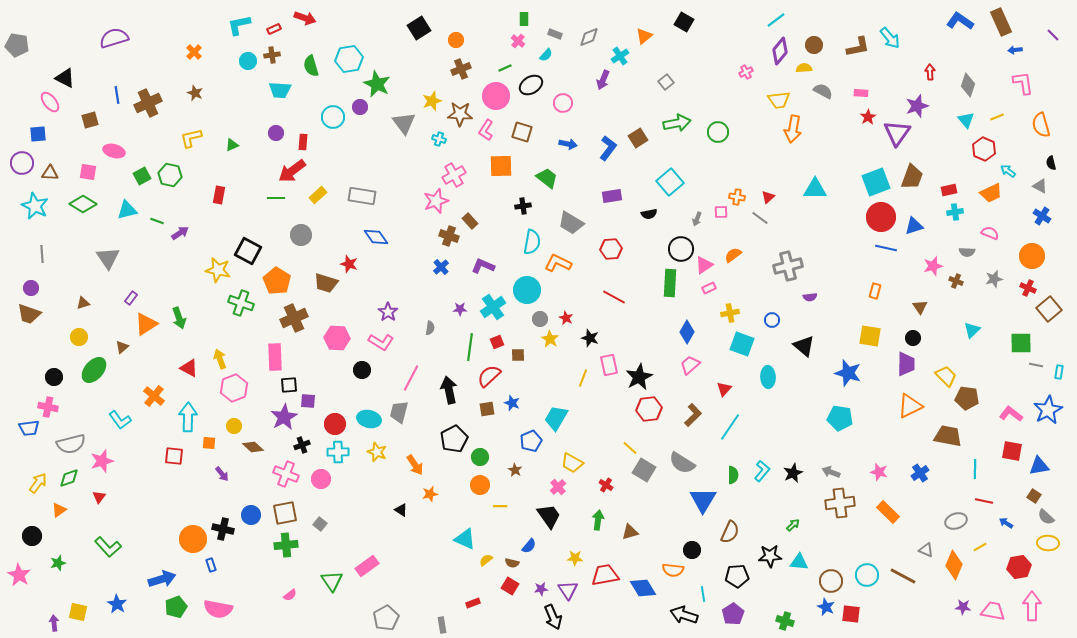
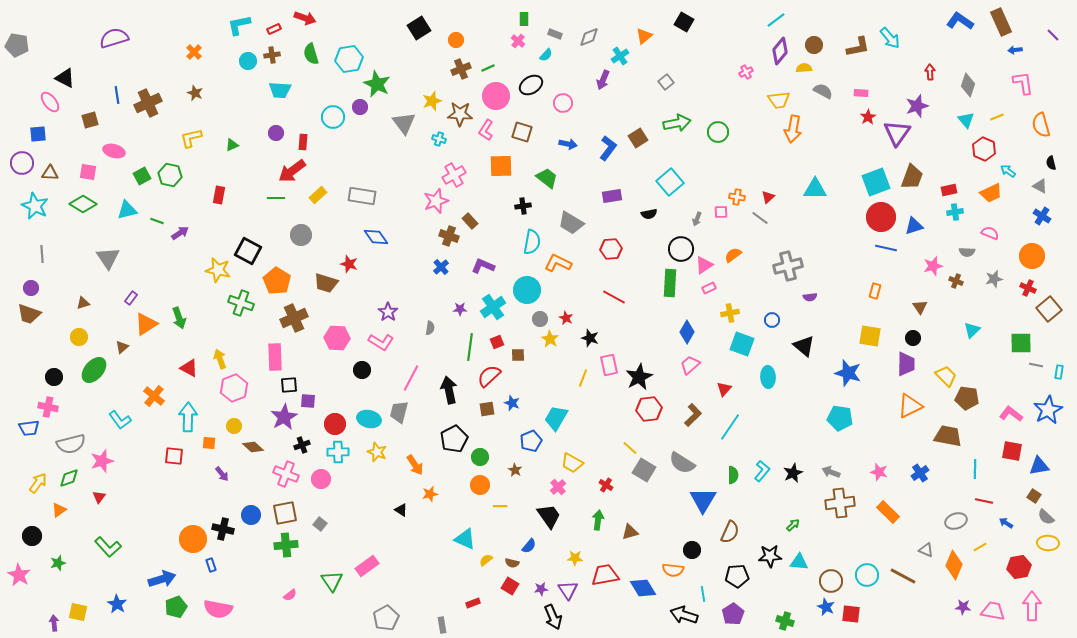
green semicircle at (311, 66): moved 12 px up
green line at (505, 68): moved 17 px left
